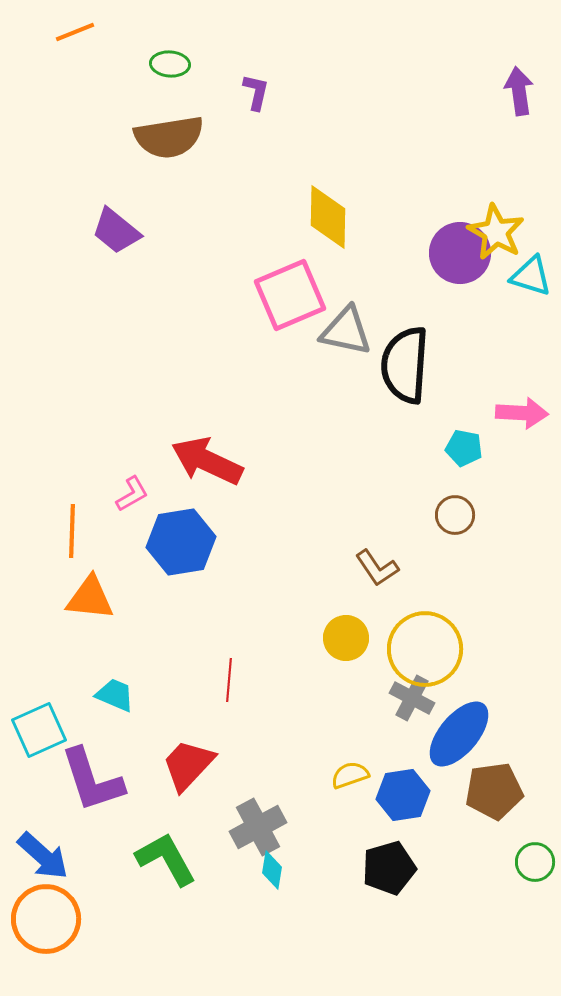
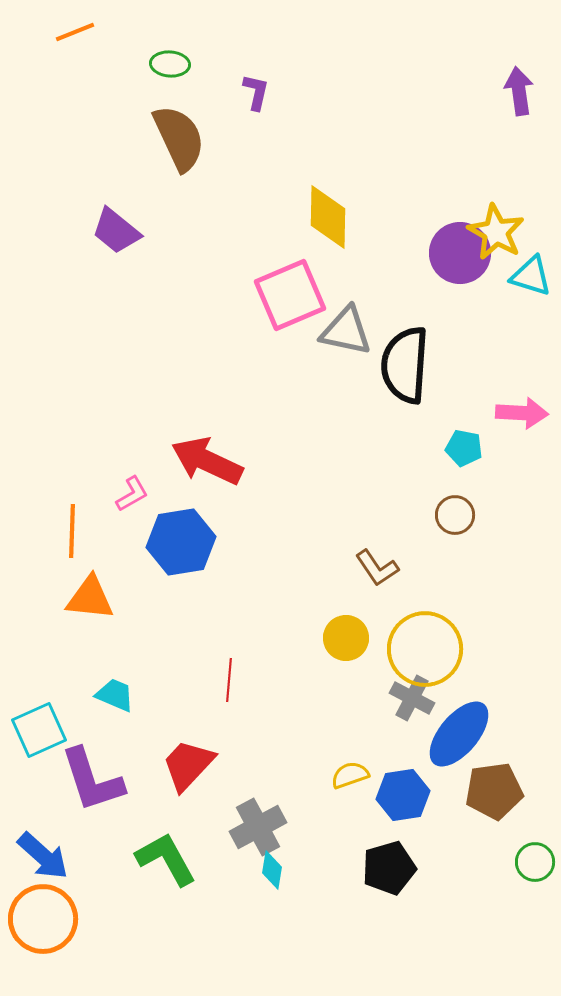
brown semicircle at (169, 137): moved 10 px right, 1 px down; rotated 106 degrees counterclockwise
orange circle at (46, 919): moved 3 px left
